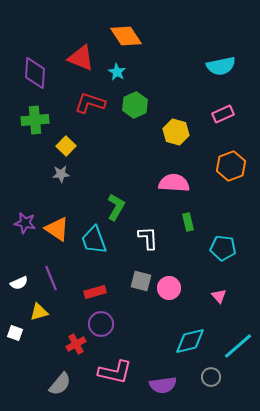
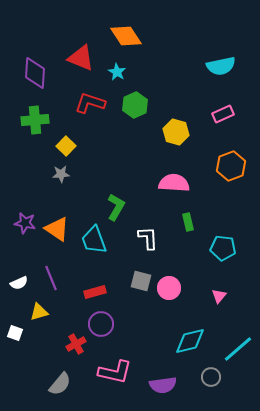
pink triangle: rotated 21 degrees clockwise
cyan line: moved 3 px down
